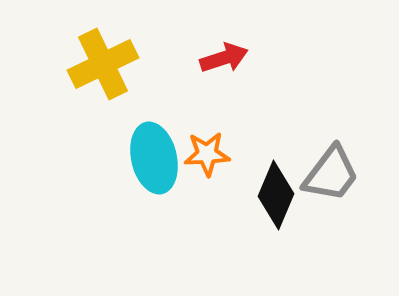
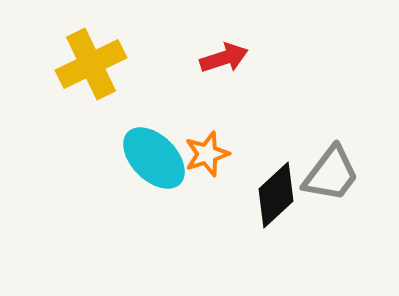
yellow cross: moved 12 px left
orange star: rotated 15 degrees counterclockwise
cyan ellipse: rotated 32 degrees counterclockwise
black diamond: rotated 24 degrees clockwise
